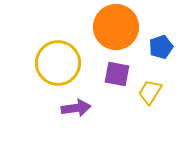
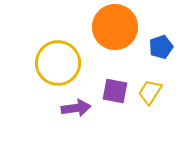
orange circle: moved 1 px left
purple square: moved 2 px left, 17 px down
